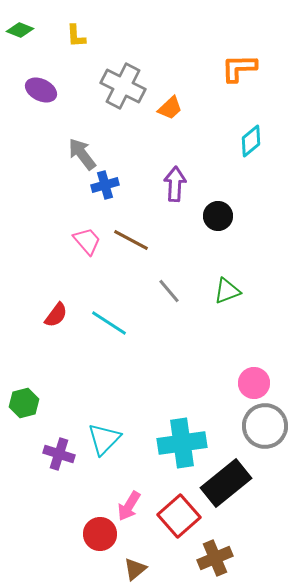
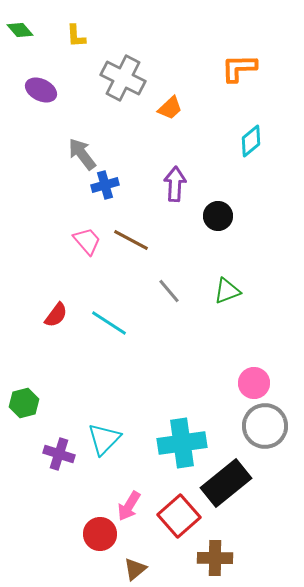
green diamond: rotated 28 degrees clockwise
gray cross: moved 8 px up
brown cross: rotated 24 degrees clockwise
